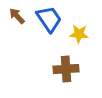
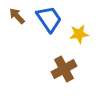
yellow star: rotated 12 degrees counterclockwise
brown cross: moved 2 px left; rotated 25 degrees counterclockwise
